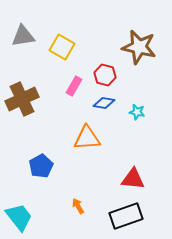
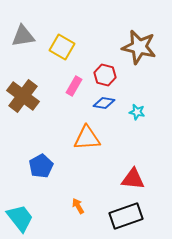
brown cross: moved 1 px right, 3 px up; rotated 28 degrees counterclockwise
cyan trapezoid: moved 1 px right, 1 px down
